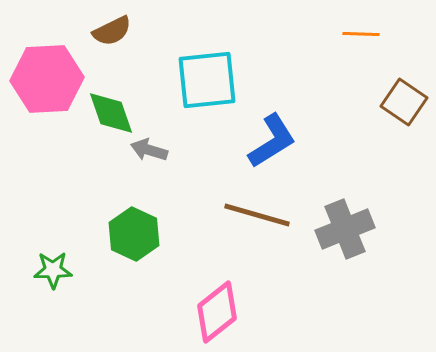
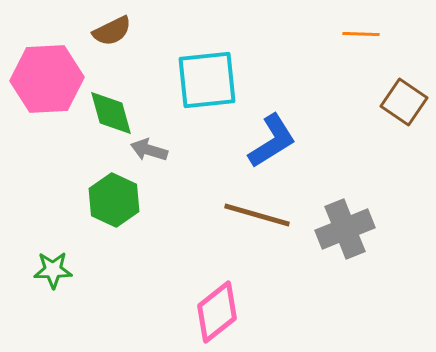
green diamond: rotated 4 degrees clockwise
green hexagon: moved 20 px left, 34 px up
